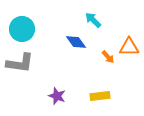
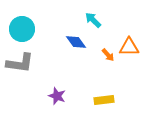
orange arrow: moved 2 px up
yellow rectangle: moved 4 px right, 4 px down
